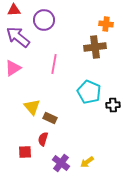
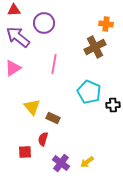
purple circle: moved 3 px down
brown cross: rotated 20 degrees counterclockwise
brown rectangle: moved 3 px right
